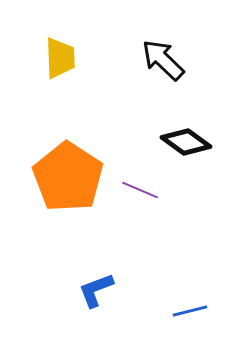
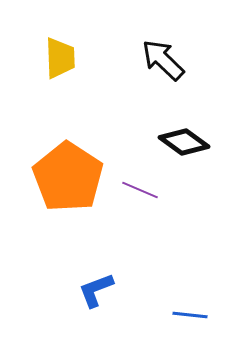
black diamond: moved 2 px left
blue line: moved 4 px down; rotated 20 degrees clockwise
